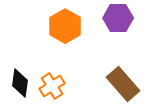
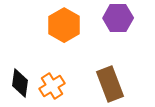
orange hexagon: moved 1 px left, 1 px up
brown rectangle: moved 13 px left; rotated 20 degrees clockwise
